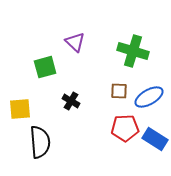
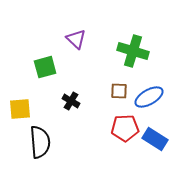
purple triangle: moved 1 px right, 3 px up
